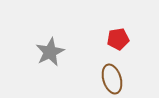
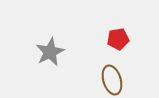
brown ellipse: moved 1 px down
